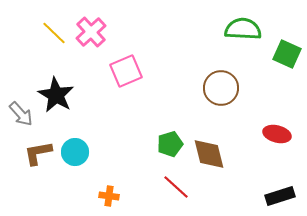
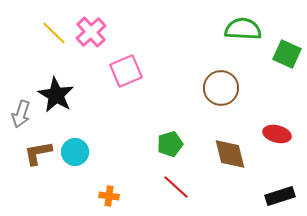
gray arrow: rotated 60 degrees clockwise
brown diamond: moved 21 px right
